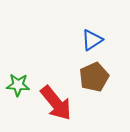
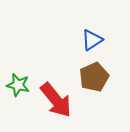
green star: rotated 10 degrees clockwise
red arrow: moved 3 px up
